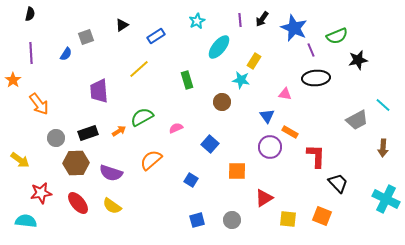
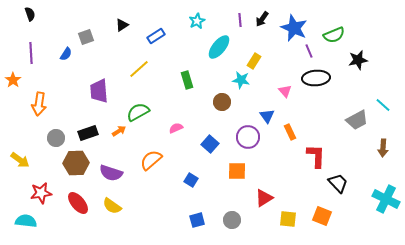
black semicircle at (30, 14): rotated 32 degrees counterclockwise
green semicircle at (337, 36): moved 3 px left, 1 px up
purple line at (311, 50): moved 2 px left, 1 px down
pink triangle at (285, 94): moved 3 px up; rotated 40 degrees clockwise
orange arrow at (39, 104): rotated 45 degrees clockwise
green semicircle at (142, 117): moved 4 px left, 5 px up
orange rectangle at (290, 132): rotated 35 degrees clockwise
purple circle at (270, 147): moved 22 px left, 10 px up
